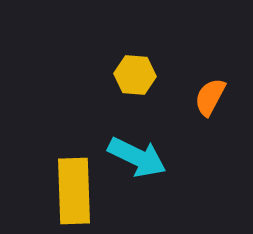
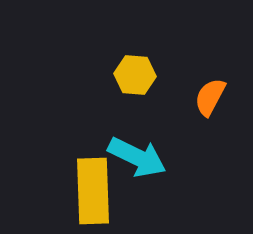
yellow rectangle: moved 19 px right
